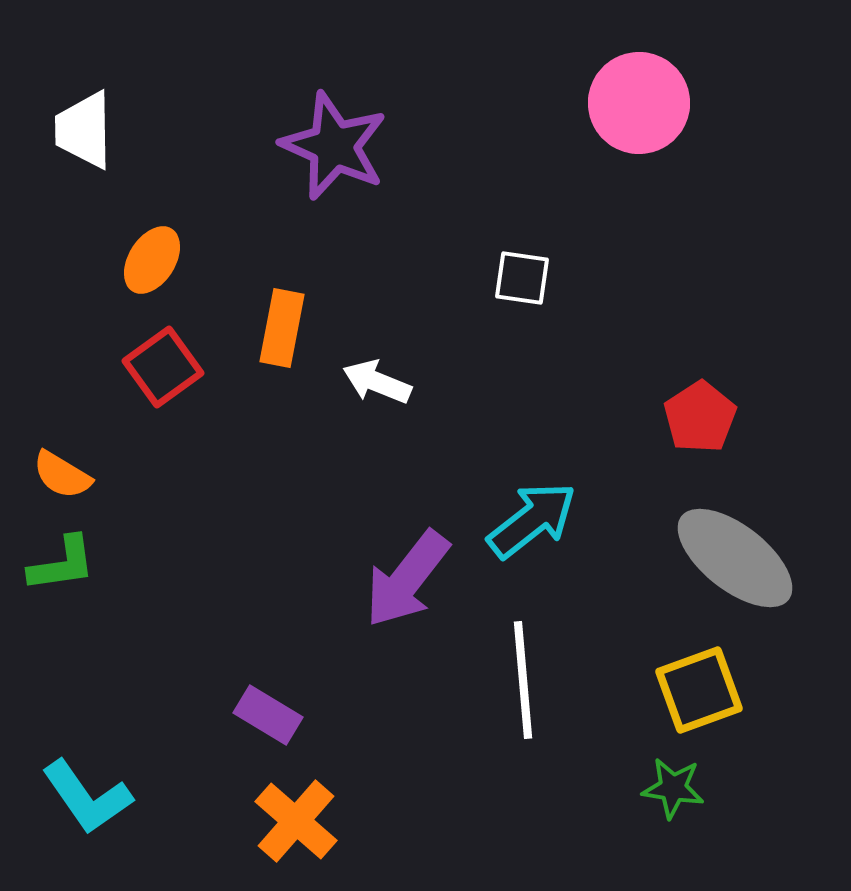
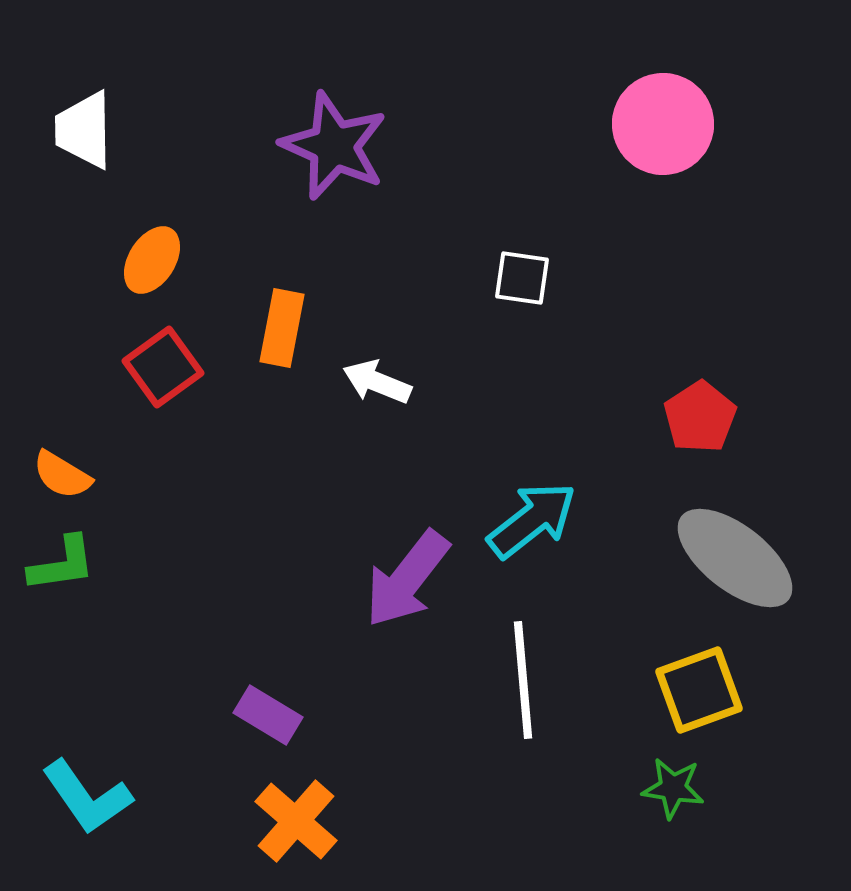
pink circle: moved 24 px right, 21 px down
